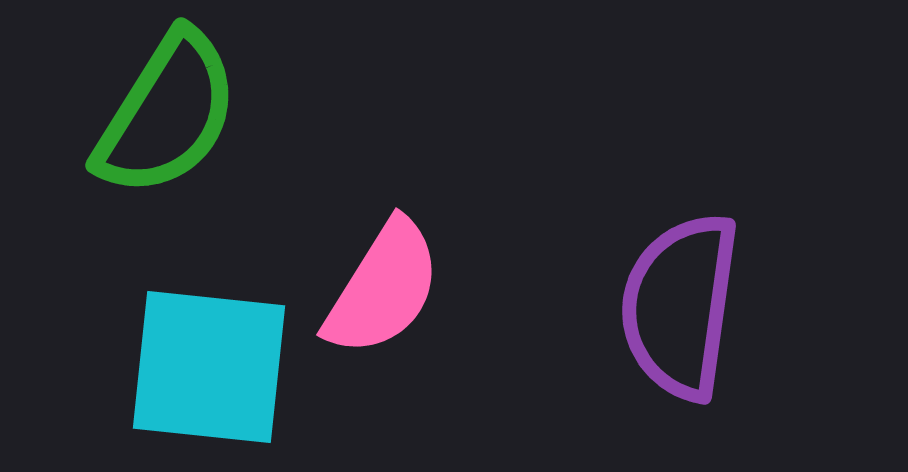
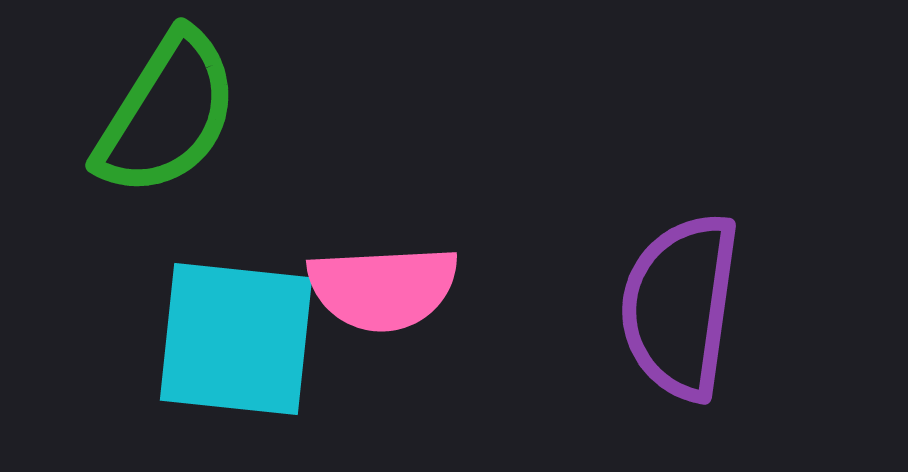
pink semicircle: rotated 55 degrees clockwise
cyan square: moved 27 px right, 28 px up
